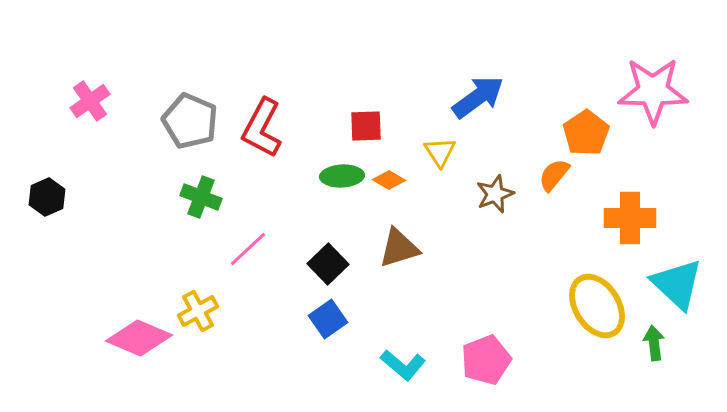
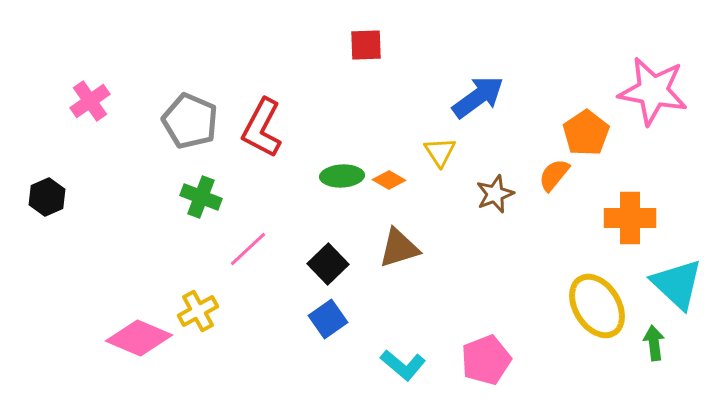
pink star: rotated 10 degrees clockwise
red square: moved 81 px up
